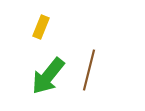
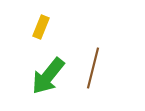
brown line: moved 4 px right, 2 px up
